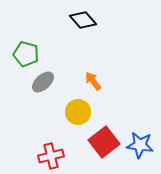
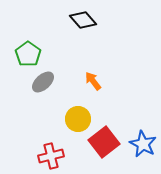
green pentagon: moved 2 px right; rotated 20 degrees clockwise
yellow circle: moved 7 px down
blue star: moved 3 px right, 1 px up; rotated 20 degrees clockwise
